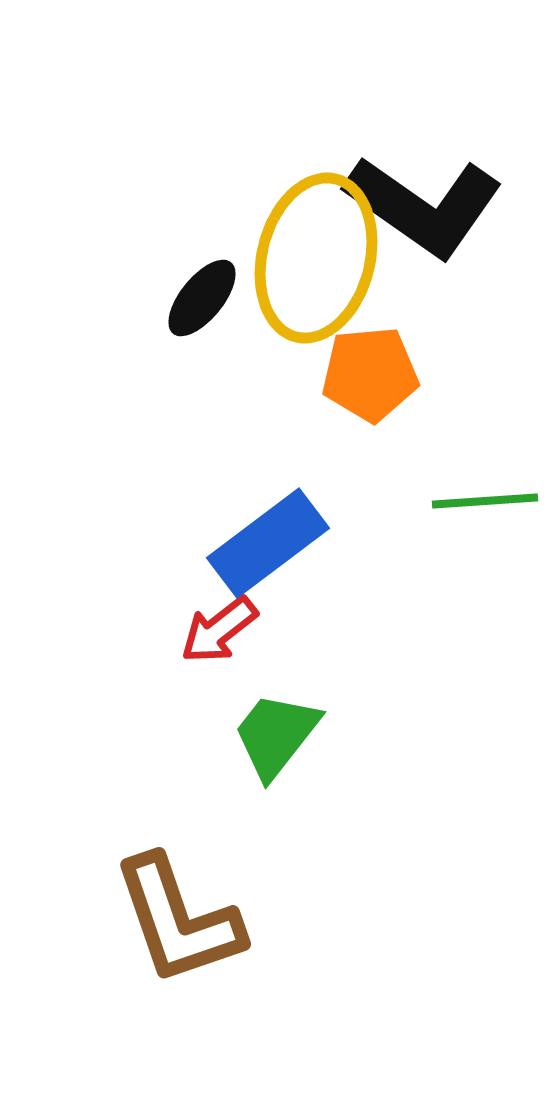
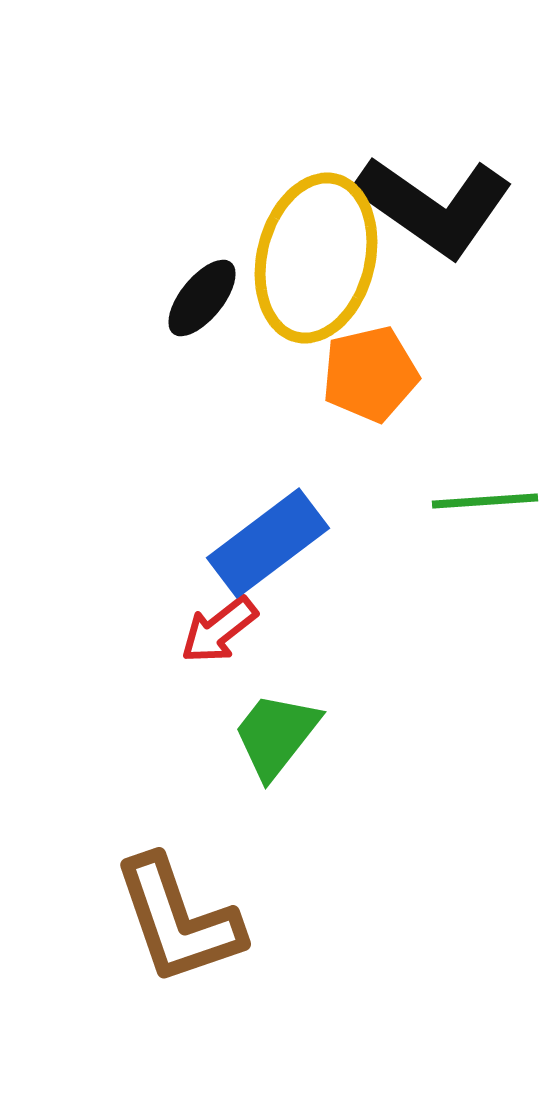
black L-shape: moved 10 px right
orange pentagon: rotated 8 degrees counterclockwise
